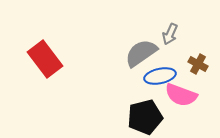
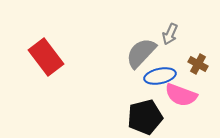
gray semicircle: rotated 12 degrees counterclockwise
red rectangle: moved 1 px right, 2 px up
